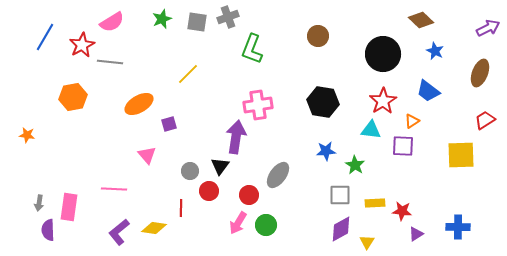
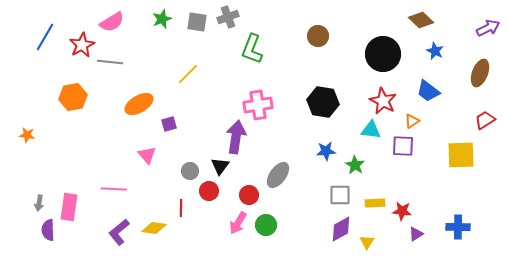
red star at (383, 101): rotated 12 degrees counterclockwise
